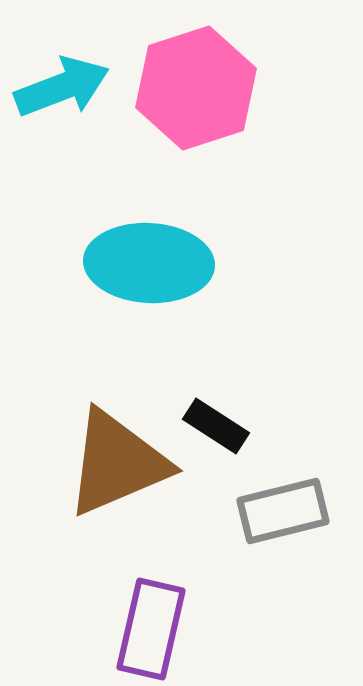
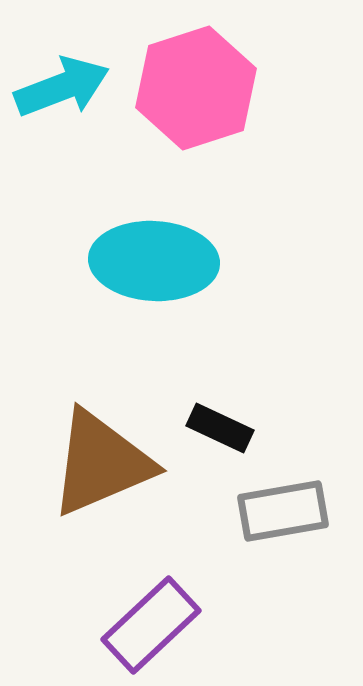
cyan ellipse: moved 5 px right, 2 px up
black rectangle: moved 4 px right, 2 px down; rotated 8 degrees counterclockwise
brown triangle: moved 16 px left
gray rectangle: rotated 4 degrees clockwise
purple rectangle: moved 4 px up; rotated 34 degrees clockwise
